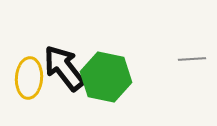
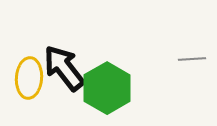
green hexagon: moved 1 px right, 11 px down; rotated 18 degrees clockwise
